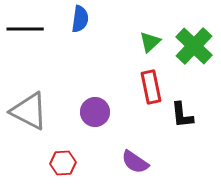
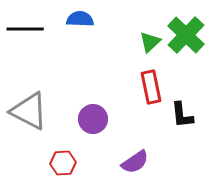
blue semicircle: rotated 96 degrees counterclockwise
green cross: moved 8 px left, 11 px up
purple circle: moved 2 px left, 7 px down
purple semicircle: rotated 68 degrees counterclockwise
